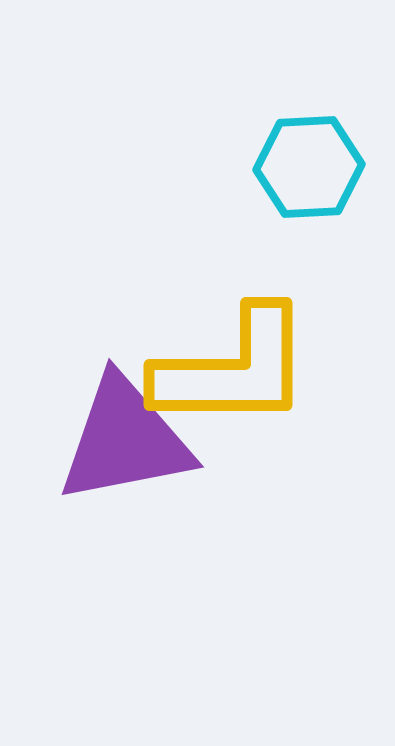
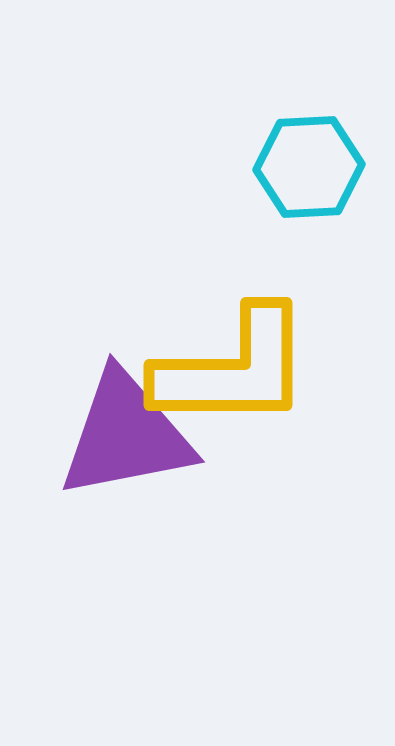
purple triangle: moved 1 px right, 5 px up
